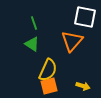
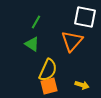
green line: moved 2 px right, 1 px up; rotated 48 degrees clockwise
yellow arrow: moved 1 px left, 1 px up
